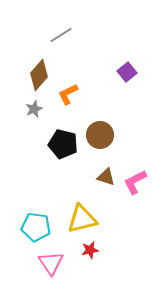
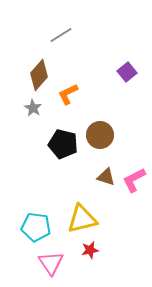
gray star: moved 1 px left, 1 px up; rotated 18 degrees counterclockwise
pink L-shape: moved 1 px left, 2 px up
